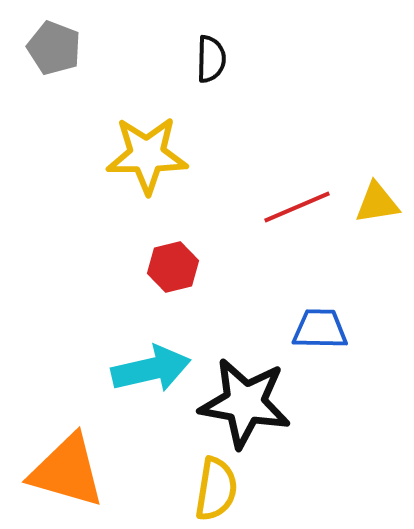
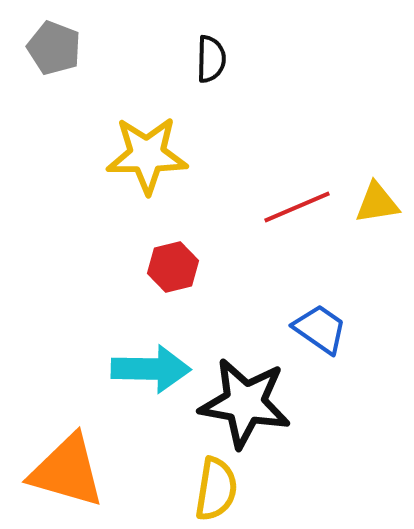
blue trapezoid: rotated 34 degrees clockwise
cyan arrow: rotated 14 degrees clockwise
